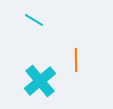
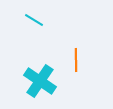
cyan cross: rotated 16 degrees counterclockwise
